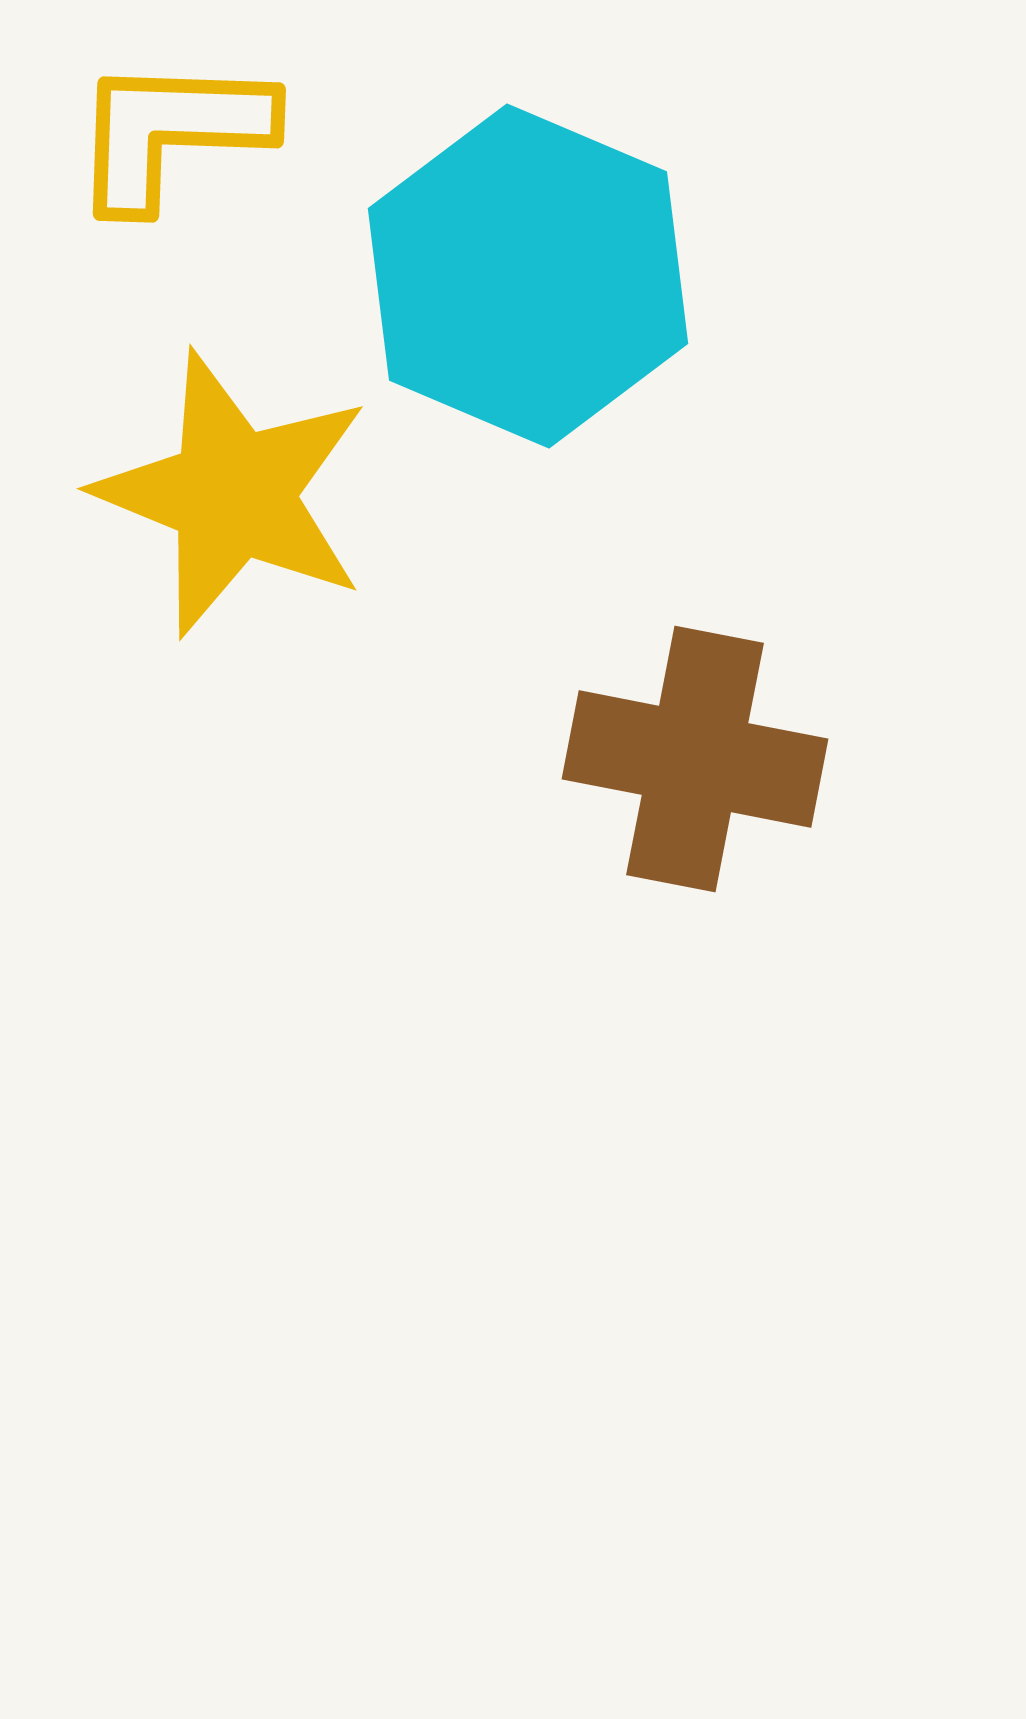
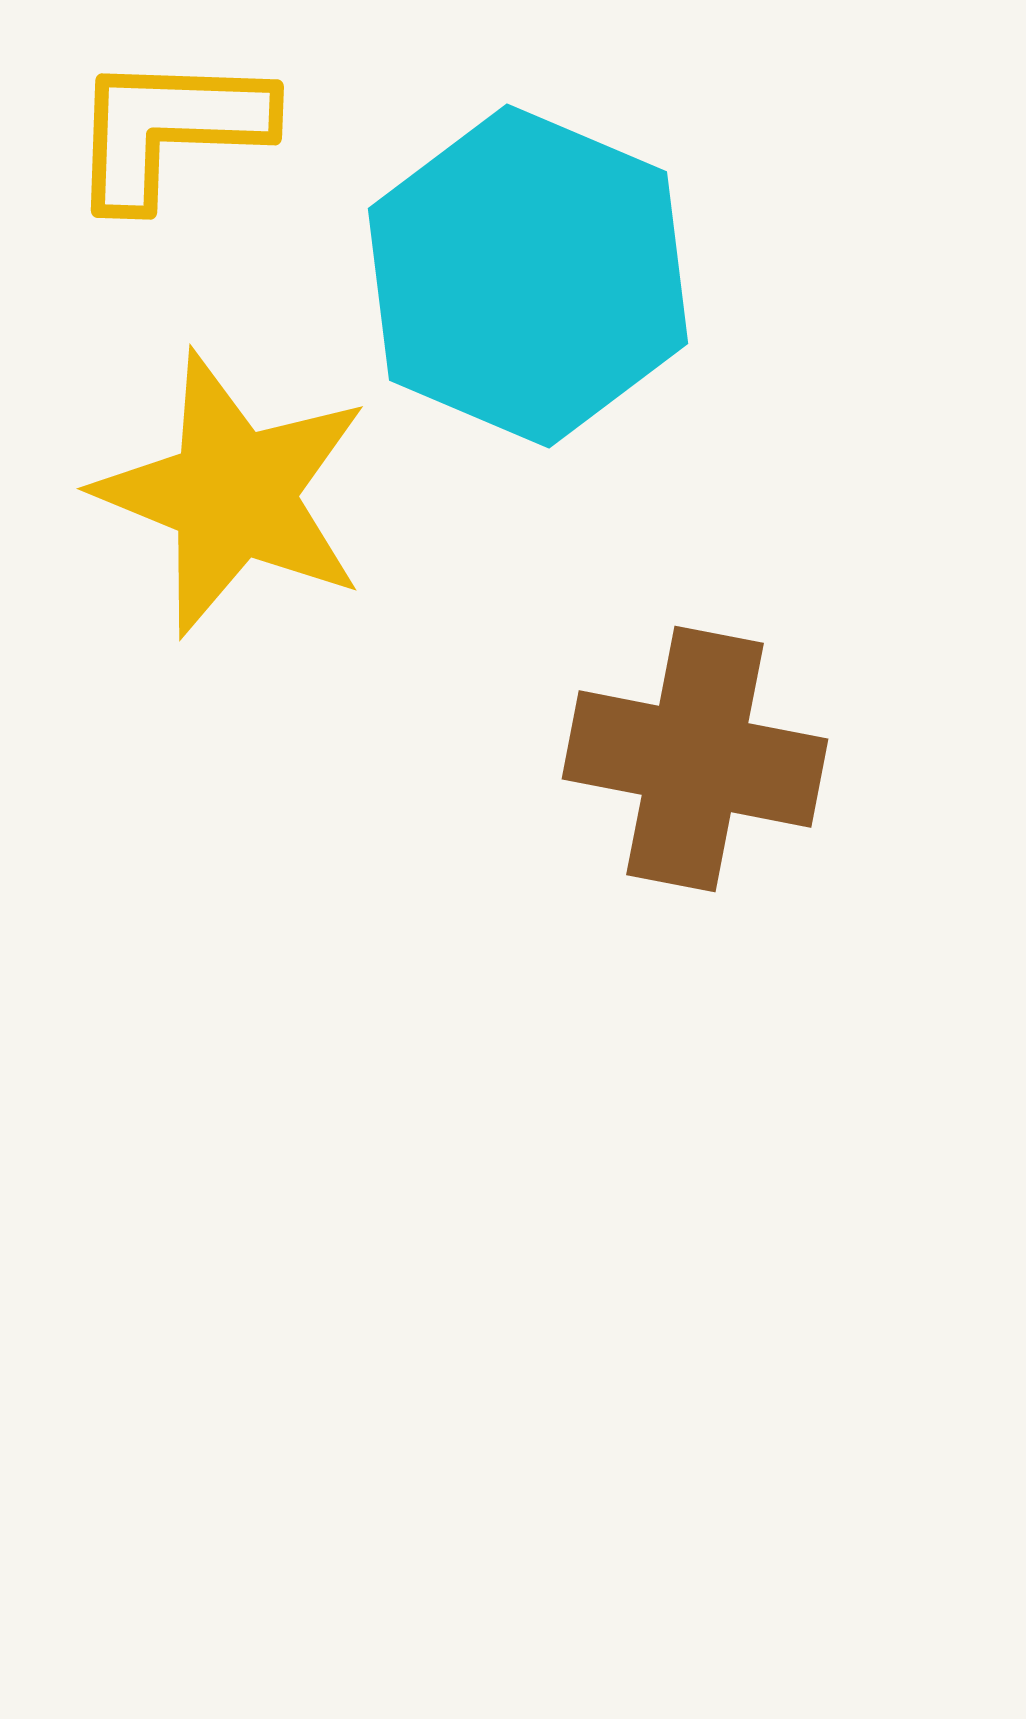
yellow L-shape: moved 2 px left, 3 px up
